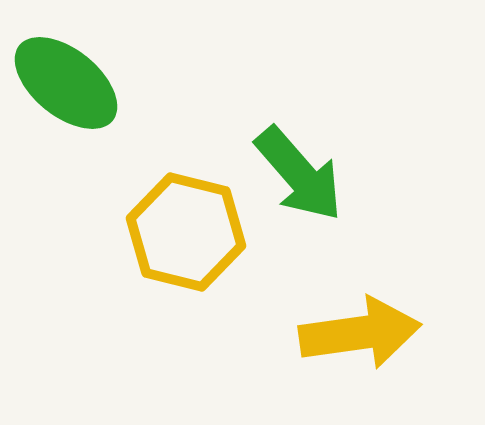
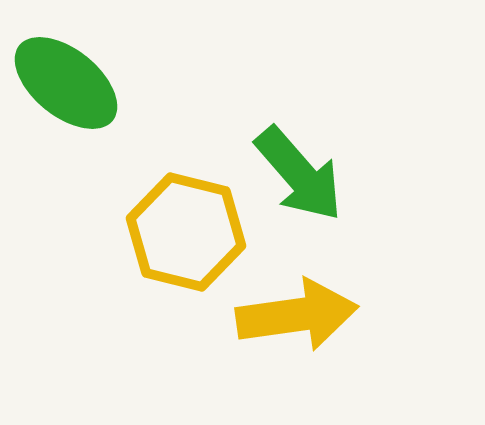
yellow arrow: moved 63 px left, 18 px up
